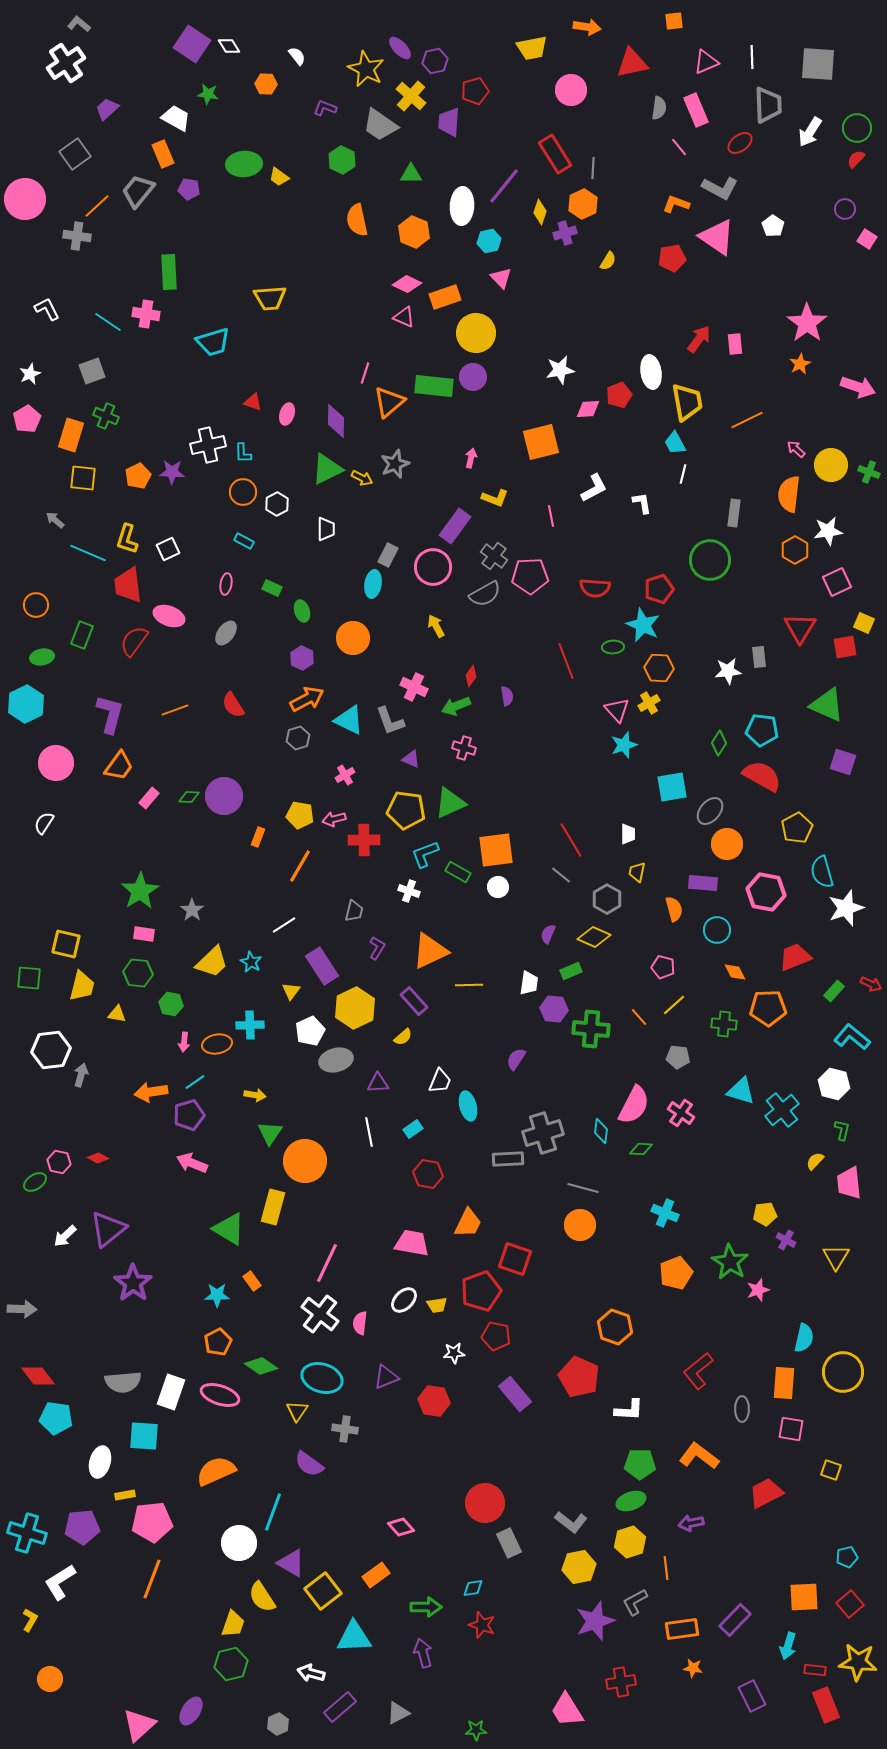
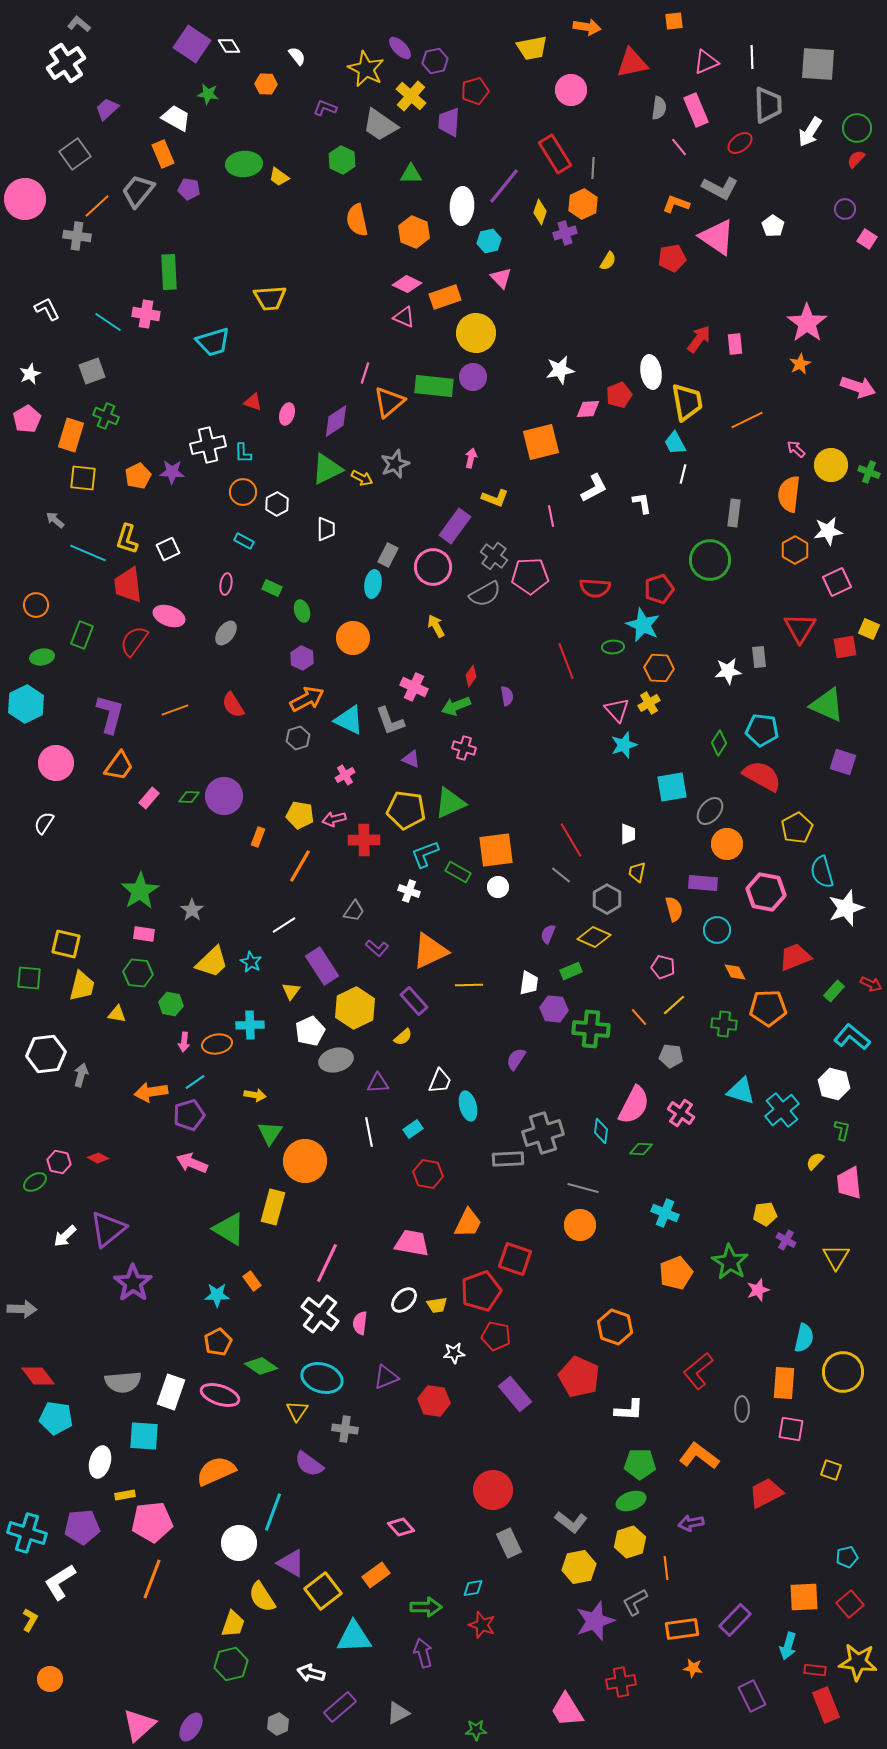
purple diamond at (336, 421): rotated 56 degrees clockwise
yellow square at (864, 623): moved 5 px right, 6 px down
gray trapezoid at (354, 911): rotated 20 degrees clockwise
purple L-shape at (377, 948): rotated 100 degrees clockwise
white hexagon at (51, 1050): moved 5 px left, 4 px down
gray pentagon at (678, 1057): moved 7 px left, 1 px up
red circle at (485, 1503): moved 8 px right, 13 px up
purple ellipse at (191, 1711): moved 16 px down
